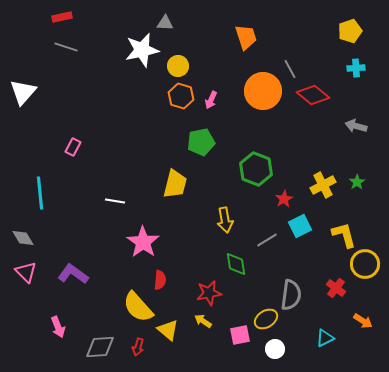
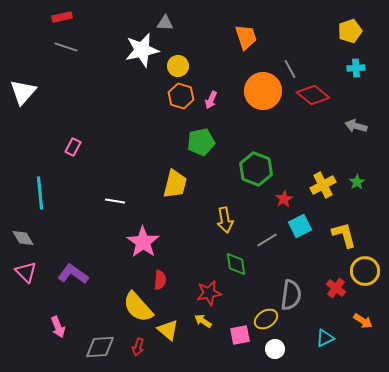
yellow circle at (365, 264): moved 7 px down
